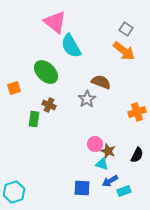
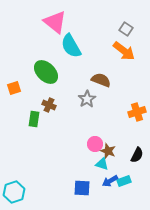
brown semicircle: moved 2 px up
cyan rectangle: moved 10 px up
